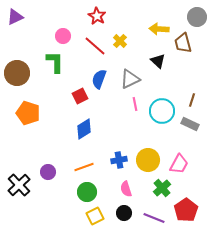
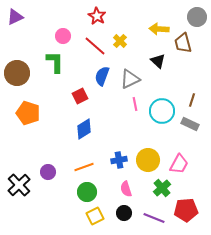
blue semicircle: moved 3 px right, 3 px up
red pentagon: rotated 30 degrees clockwise
